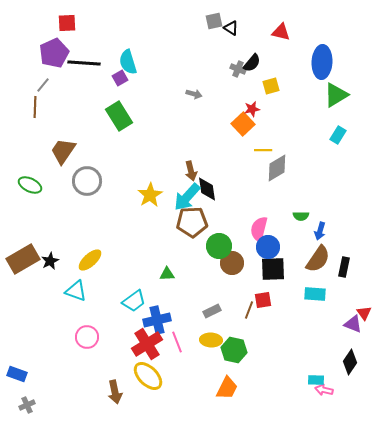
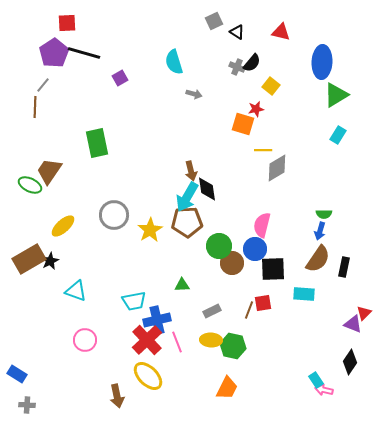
gray square at (214, 21): rotated 12 degrees counterclockwise
black triangle at (231, 28): moved 6 px right, 4 px down
purple pentagon at (54, 53): rotated 8 degrees counterclockwise
cyan semicircle at (128, 62): moved 46 px right
black line at (84, 63): moved 10 px up; rotated 12 degrees clockwise
gray cross at (238, 69): moved 1 px left, 2 px up
yellow square at (271, 86): rotated 36 degrees counterclockwise
red star at (252, 109): moved 4 px right
green rectangle at (119, 116): moved 22 px left, 27 px down; rotated 20 degrees clockwise
orange square at (243, 124): rotated 30 degrees counterclockwise
brown trapezoid at (63, 151): moved 14 px left, 20 px down
gray circle at (87, 181): moved 27 px right, 34 px down
yellow star at (150, 195): moved 35 px down
cyan arrow at (187, 197): rotated 12 degrees counterclockwise
green semicircle at (301, 216): moved 23 px right, 2 px up
brown pentagon at (192, 222): moved 5 px left
pink semicircle at (259, 229): moved 3 px right, 4 px up
blue circle at (268, 247): moved 13 px left, 2 px down
brown rectangle at (23, 259): moved 6 px right
yellow ellipse at (90, 260): moved 27 px left, 34 px up
green triangle at (167, 274): moved 15 px right, 11 px down
cyan rectangle at (315, 294): moved 11 px left
red square at (263, 300): moved 3 px down
cyan trapezoid at (134, 301): rotated 25 degrees clockwise
red triangle at (364, 313): rotated 21 degrees clockwise
pink circle at (87, 337): moved 2 px left, 3 px down
red cross at (147, 344): moved 4 px up; rotated 12 degrees counterclockwise
green hexagon at (234, 350): moved 1 px left, 4 px up
blue rectangle at (17, 374): rotated 12 degrees clockwise
cyan rectangle at (316, 380): rotated 56 degrees clockwise
brown arrow at (115, 392): moved 2 px right, 4 px down
gray cross at (27, 405): rotated 28 degrees clockwise
